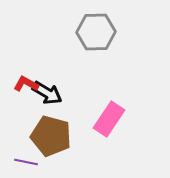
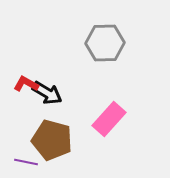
gray hexagon: moved 9 px right, 11 px down
pink rectangle: rotated 8 degrees clockwise
brown pentagon: moved 1 px right, 4 px down
